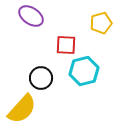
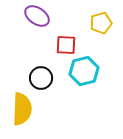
purple ellipse: moved 6 px right
yellow semicircle: rotated 40 degrees counterclockwise
